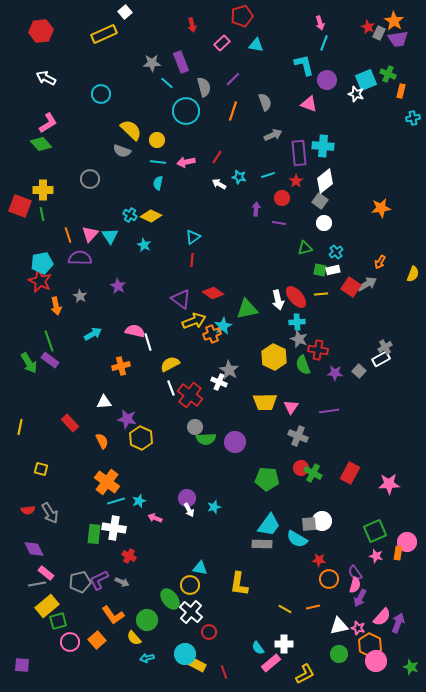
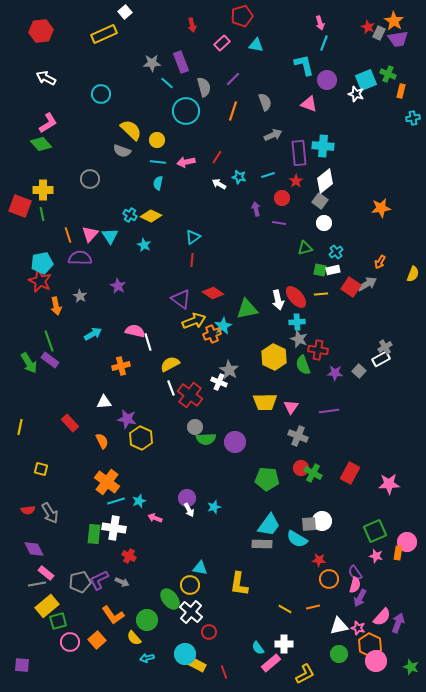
purple arrow at (256, 209): rotated 16 degrees counterclockwise
